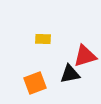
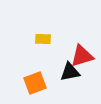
red triangle: moved 3 px left
black triangle: moved 2 px up
